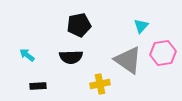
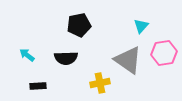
pink hexagon: moved 1 px right
black semicircle: moved 5 px left, 1 px down
yellow cross: moved 1 px up
